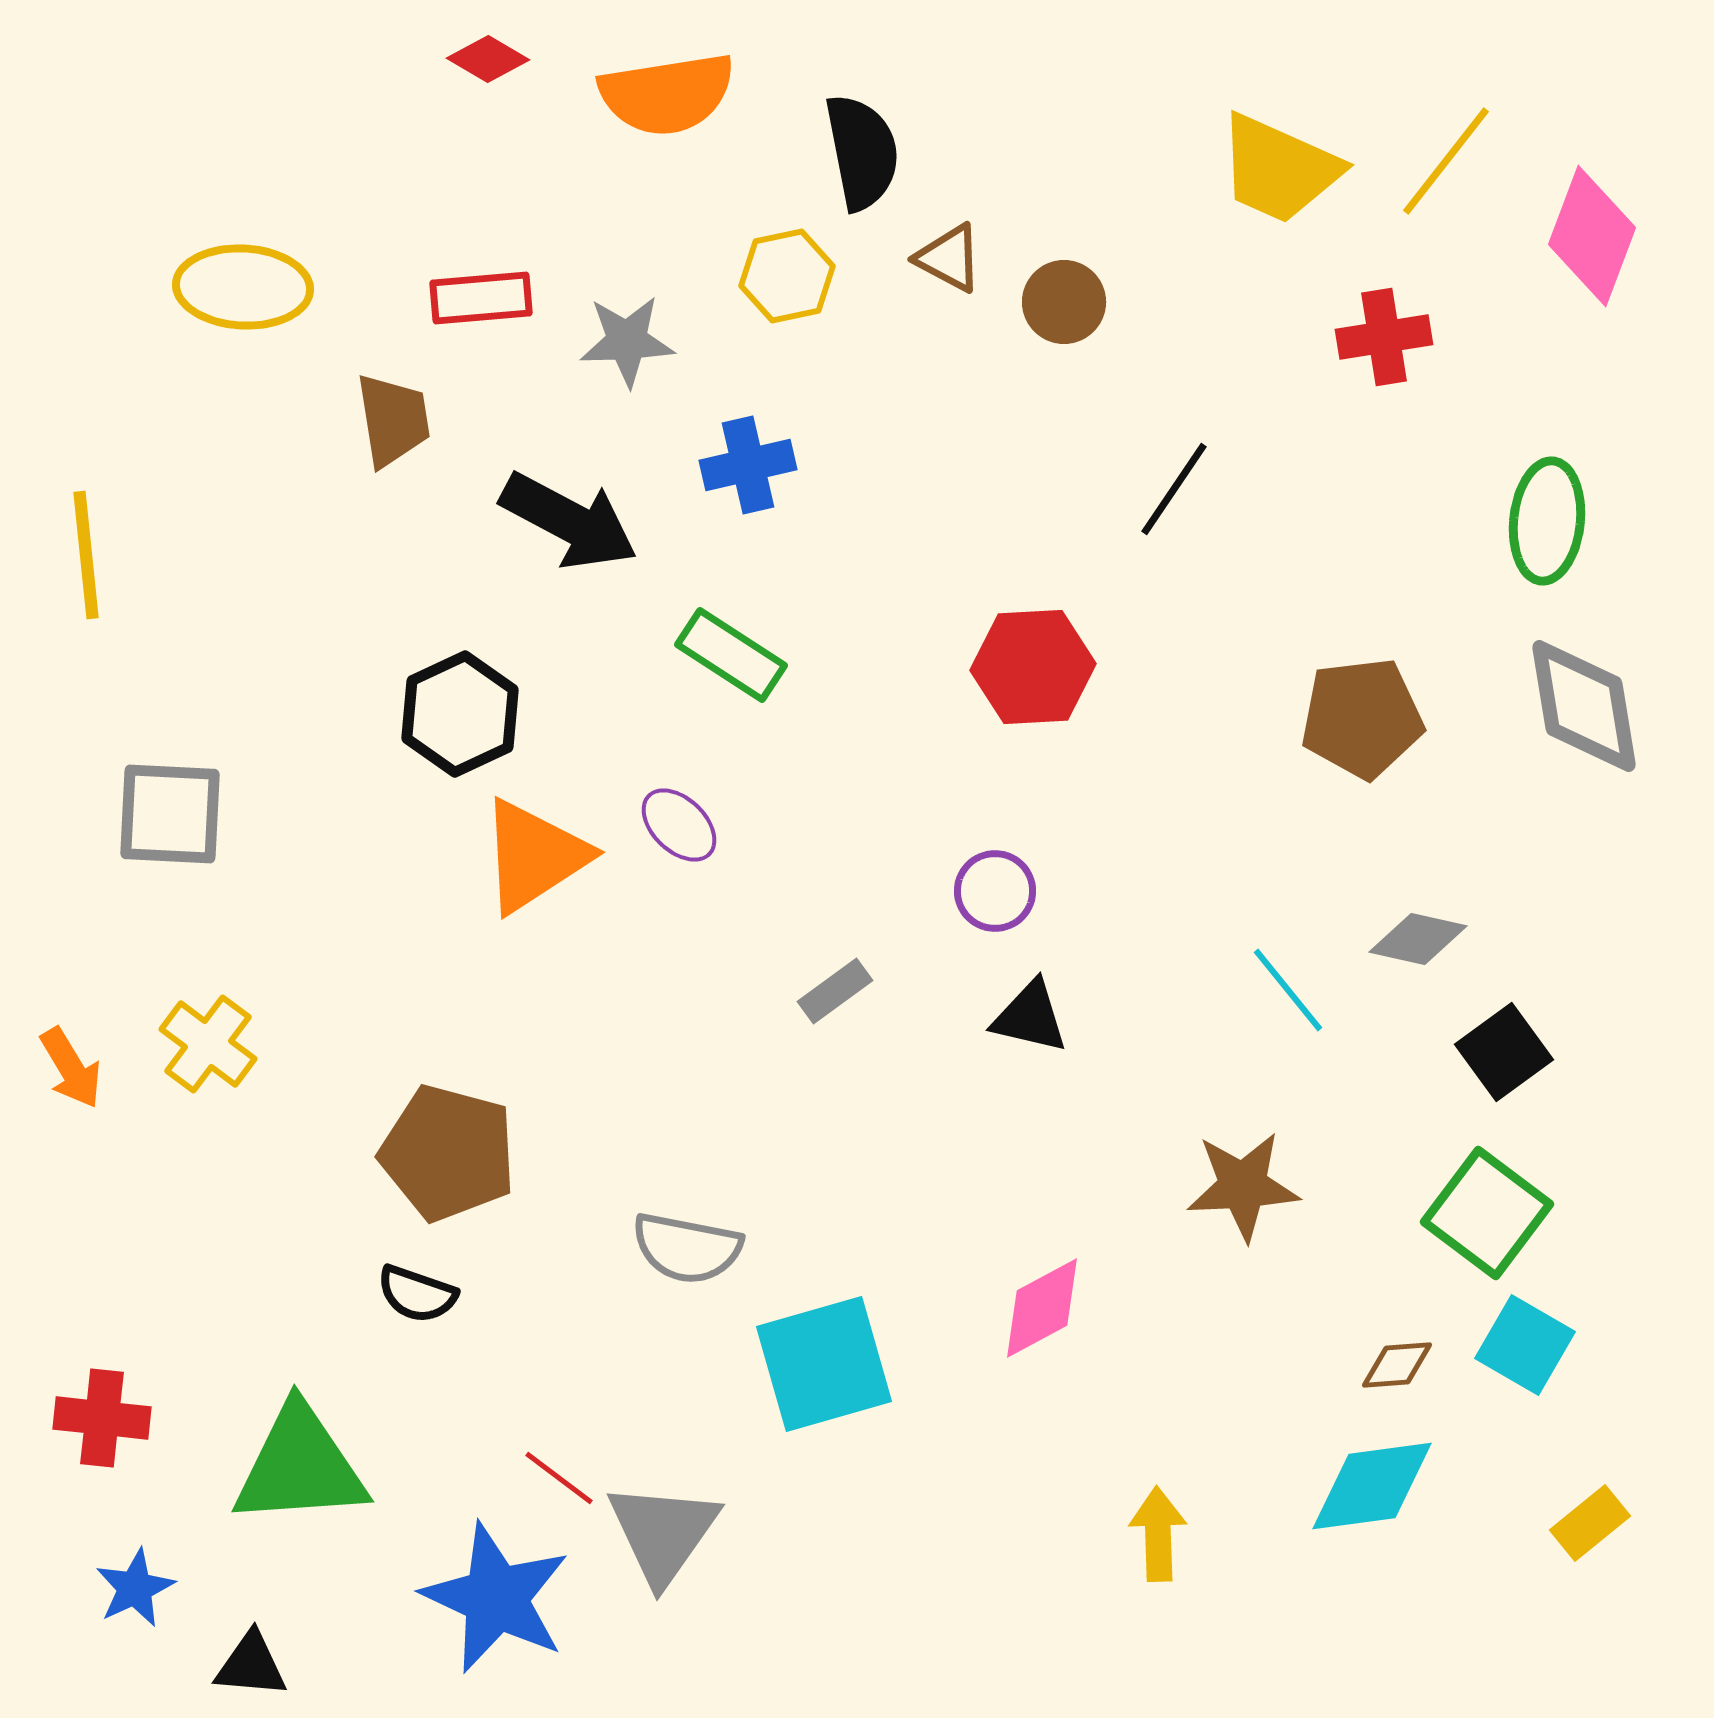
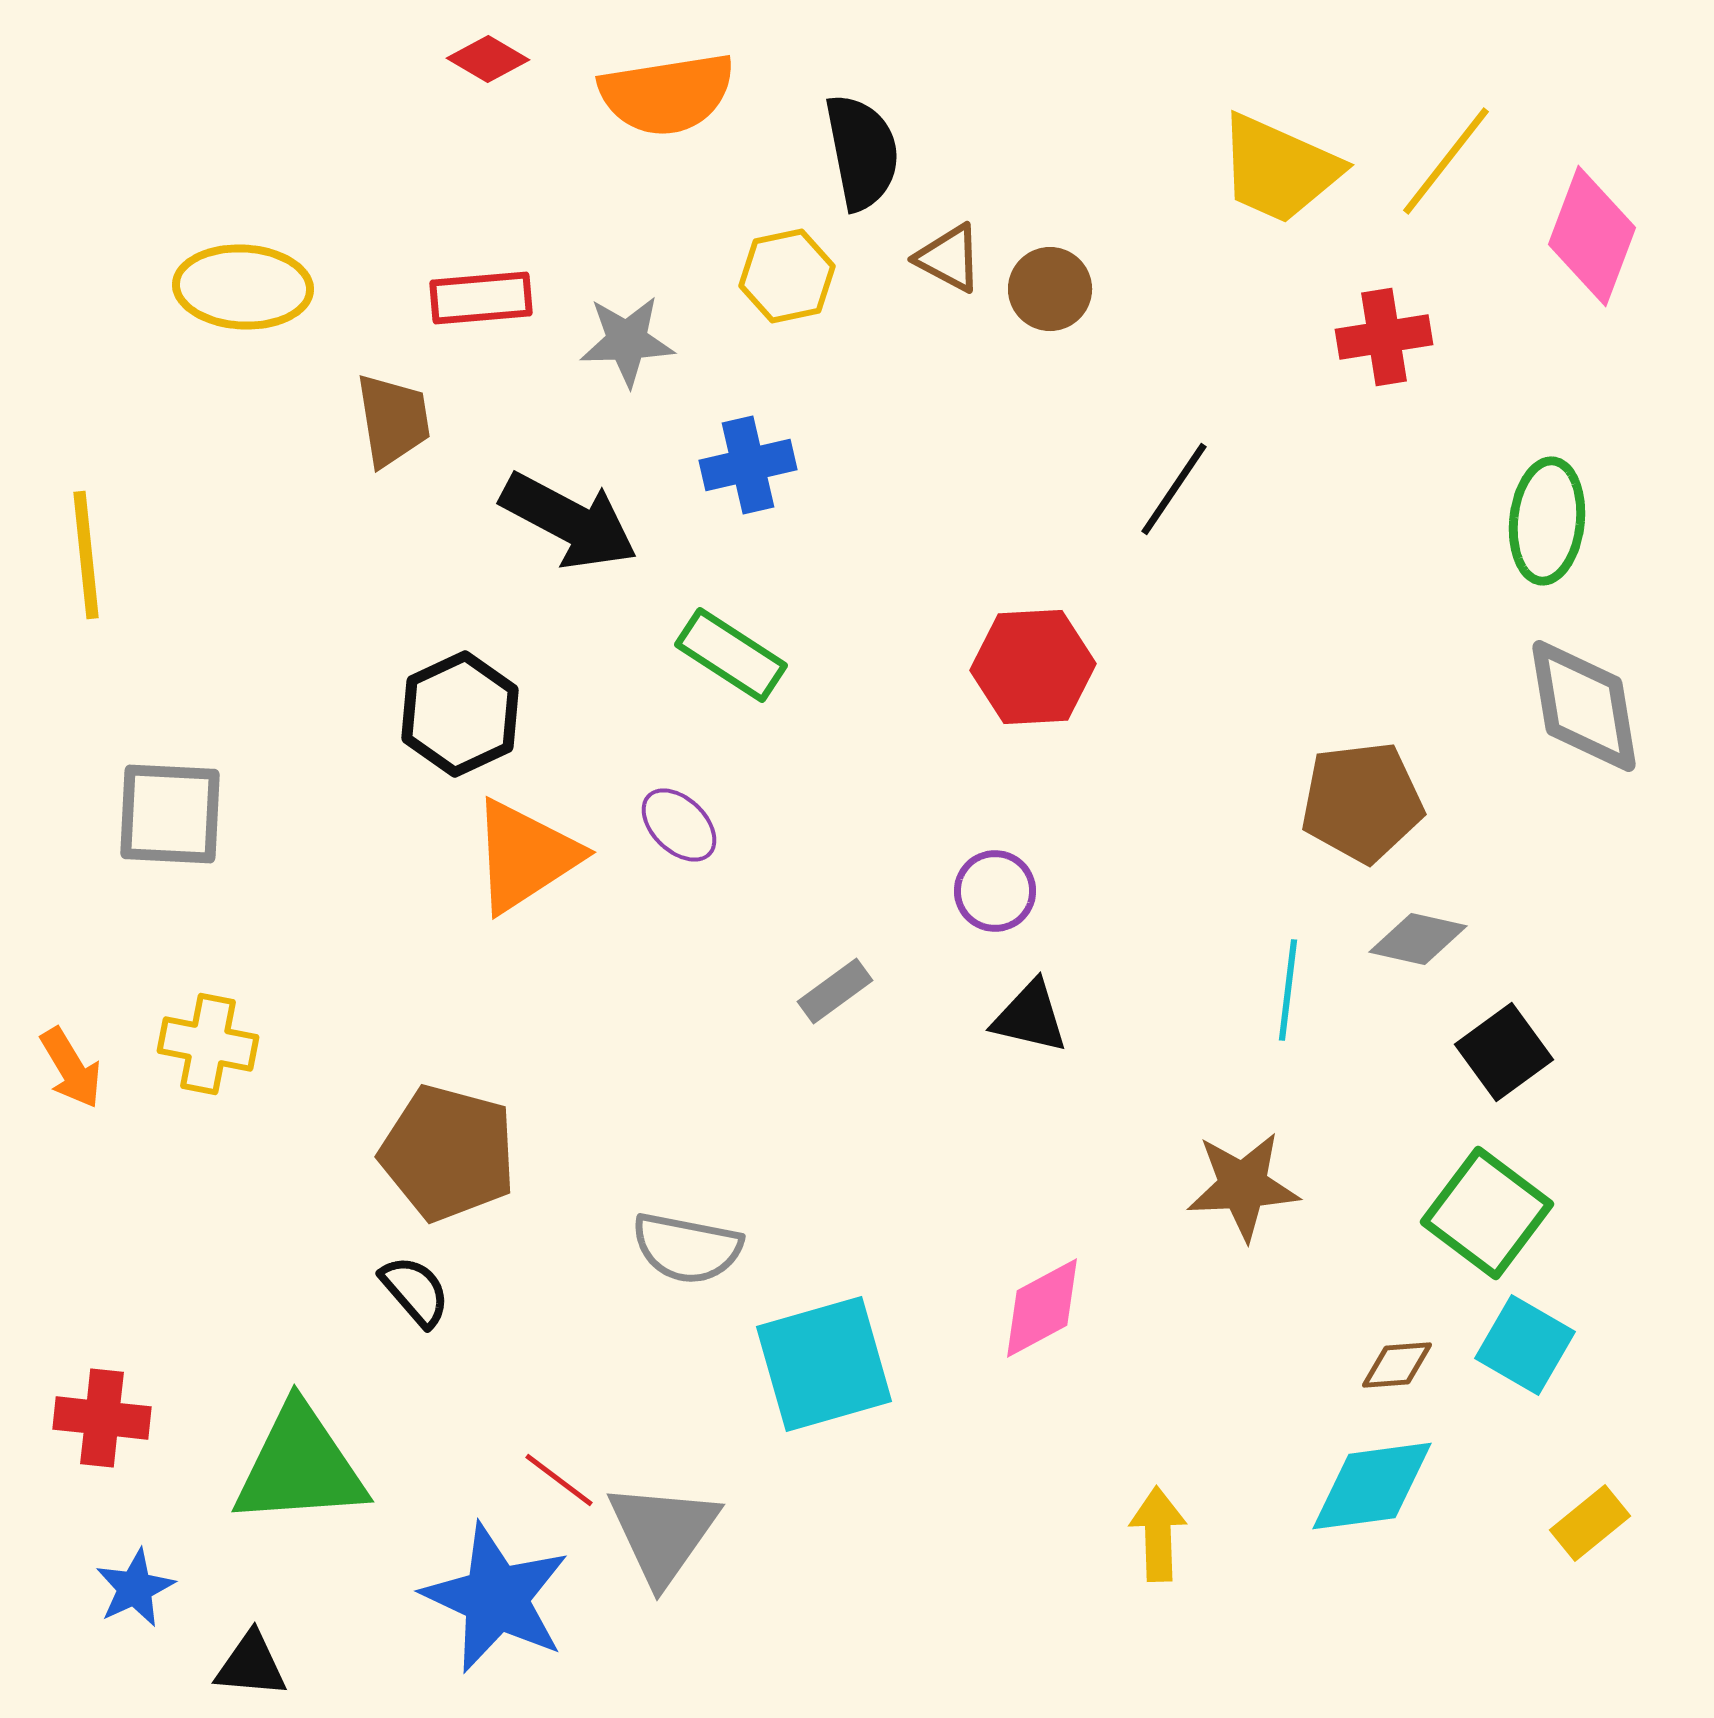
brown circle at (1064, 302): moved 14 px left, 13 px up
brown pentagon at (1362, 718): moved 84 px down
orange triangle at (534, 856): moved 9 px left
cyan line at (1288, 990): rotated 46 degrees clockwise
yellow cross at (208, 1044): rotated 26 degrees counterclockwise
black semicircle at (417, 1294): moved 2 px left, 3 px up; rotated 150 degrees counterclockwise
red line at (559, 1478): moved 2 px down
